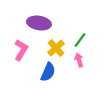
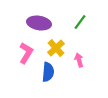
green line: moved 18 px up
pink L-shape: moved 5 px right, 3 px down
blue semicircle: rotated 18 degrees counterclockwise
